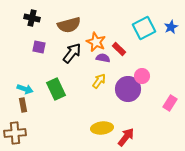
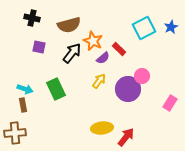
orange star: moved 3 px left, 1 px up
purple semicircle: rotated 128 degrees clockwise
